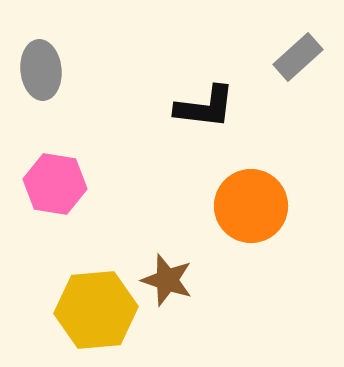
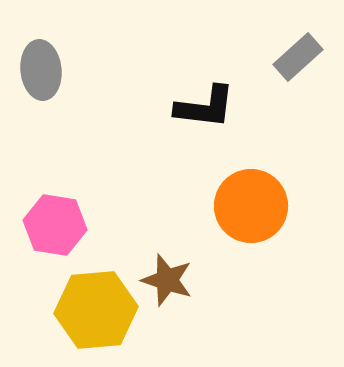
pink hexagon: moved 41 px down
